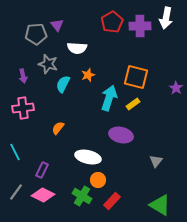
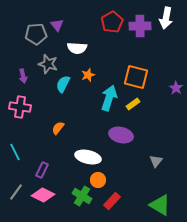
pink cross: moved 3 px left, 1 px up; rotated 15 degrees clockwise
